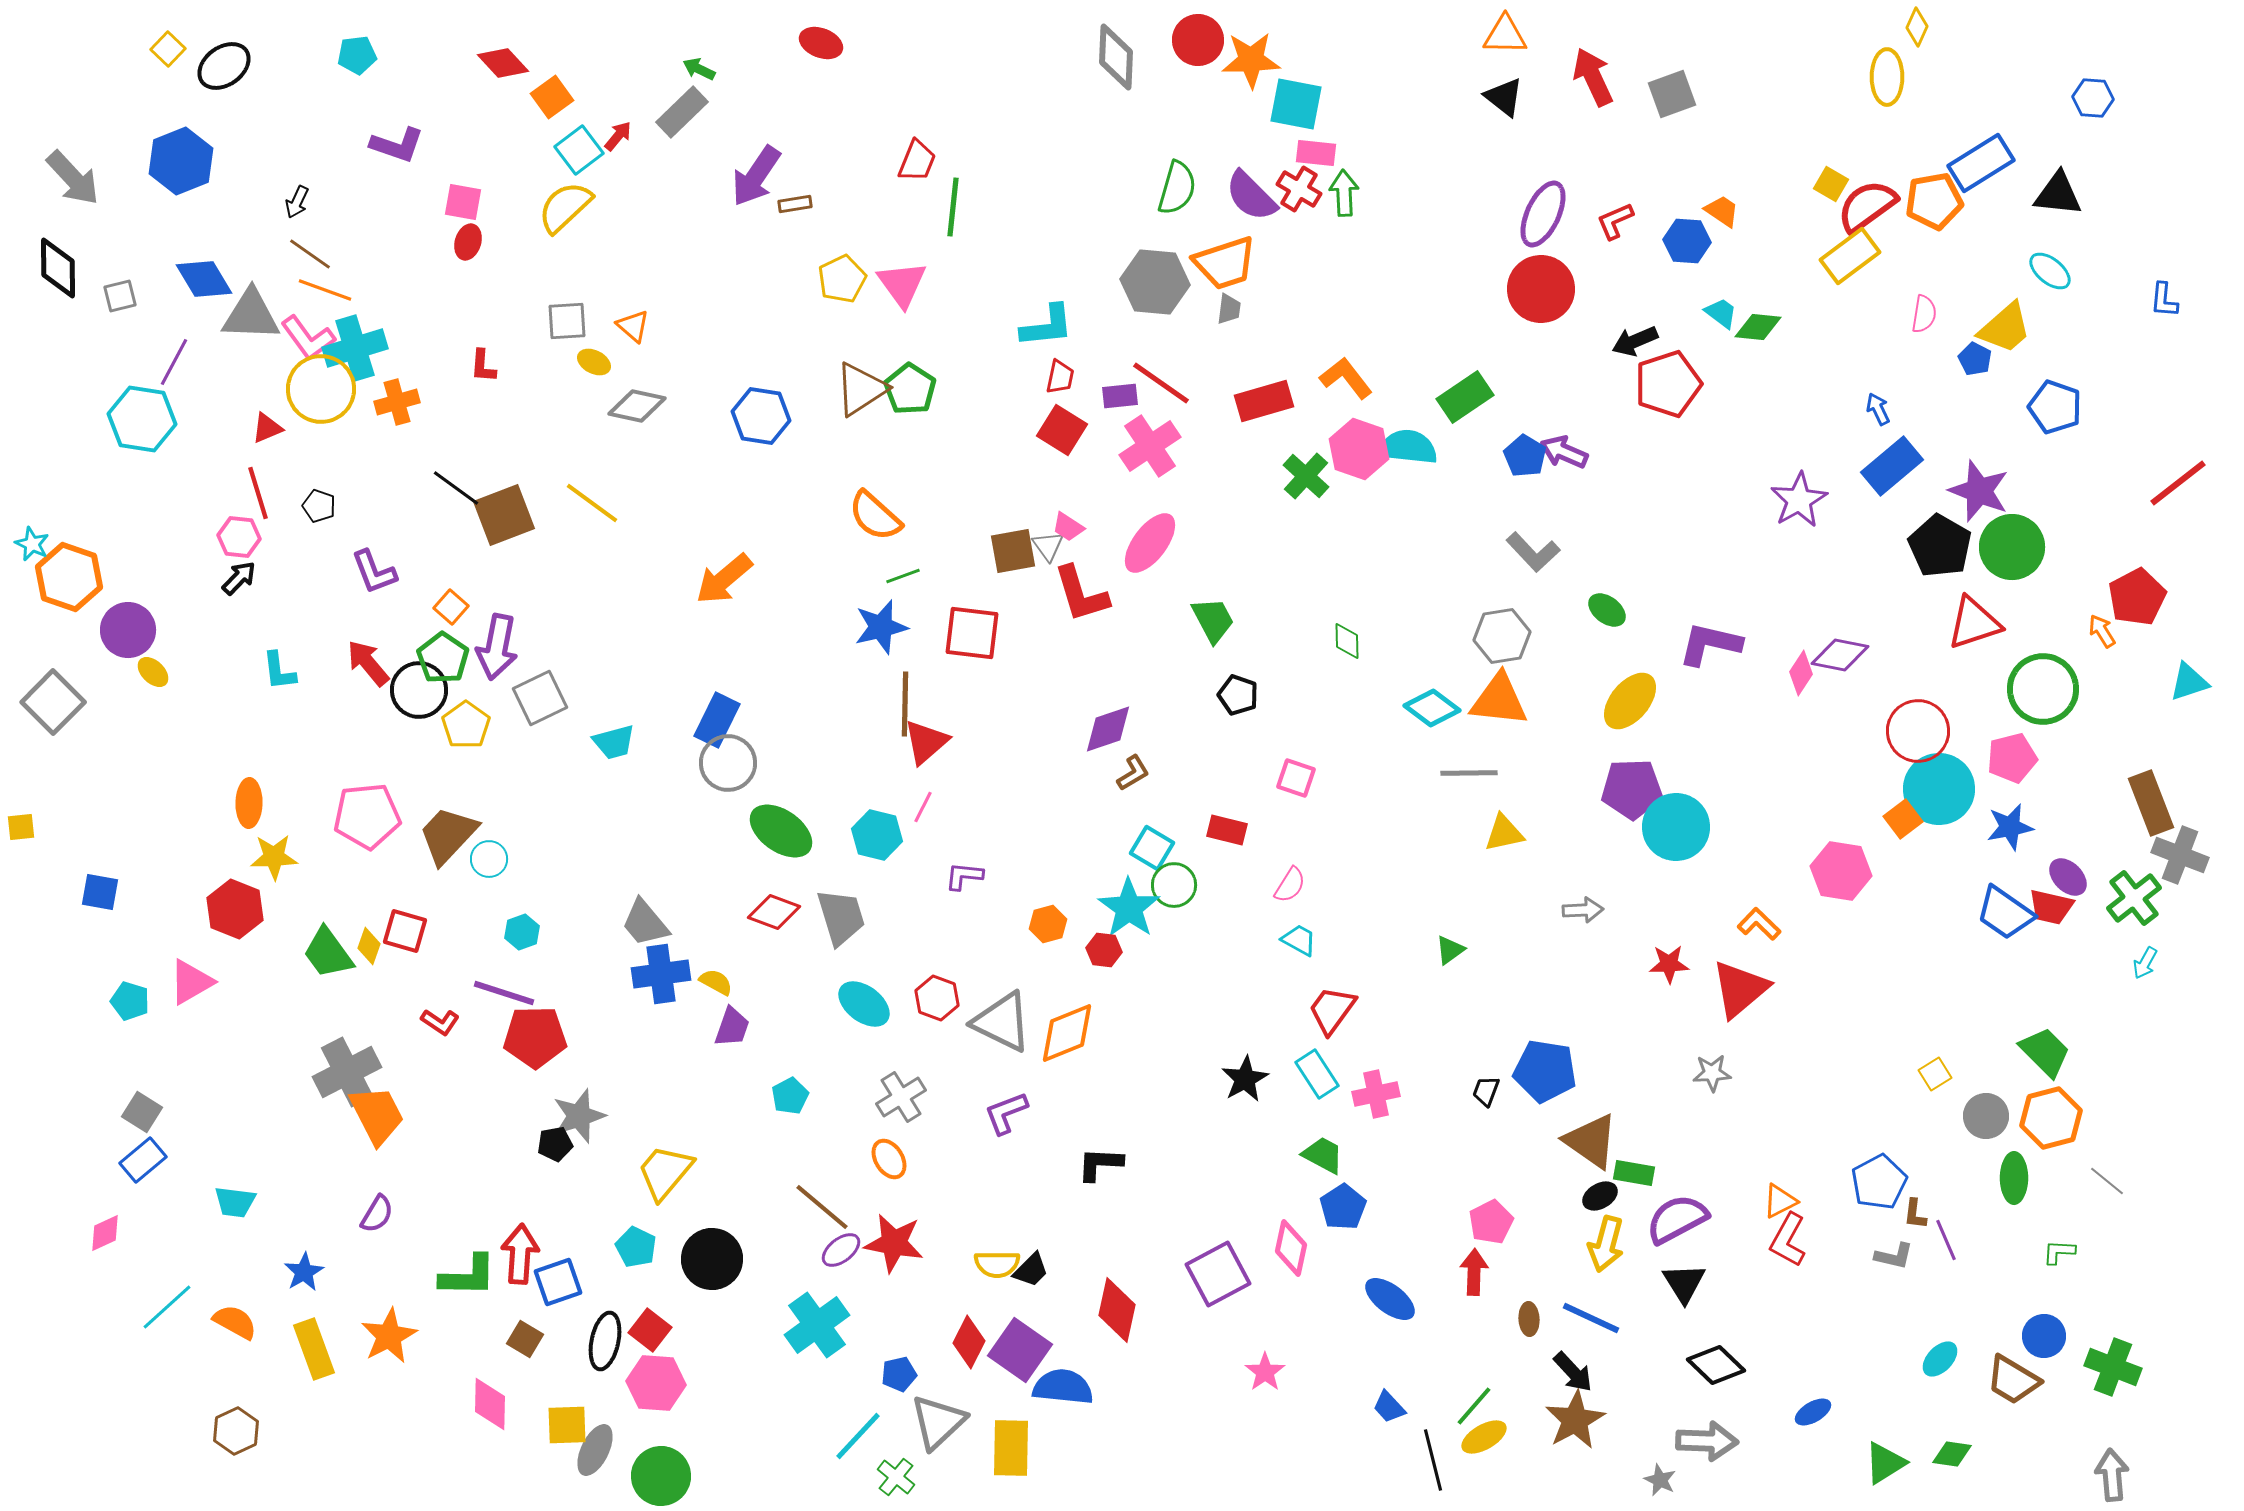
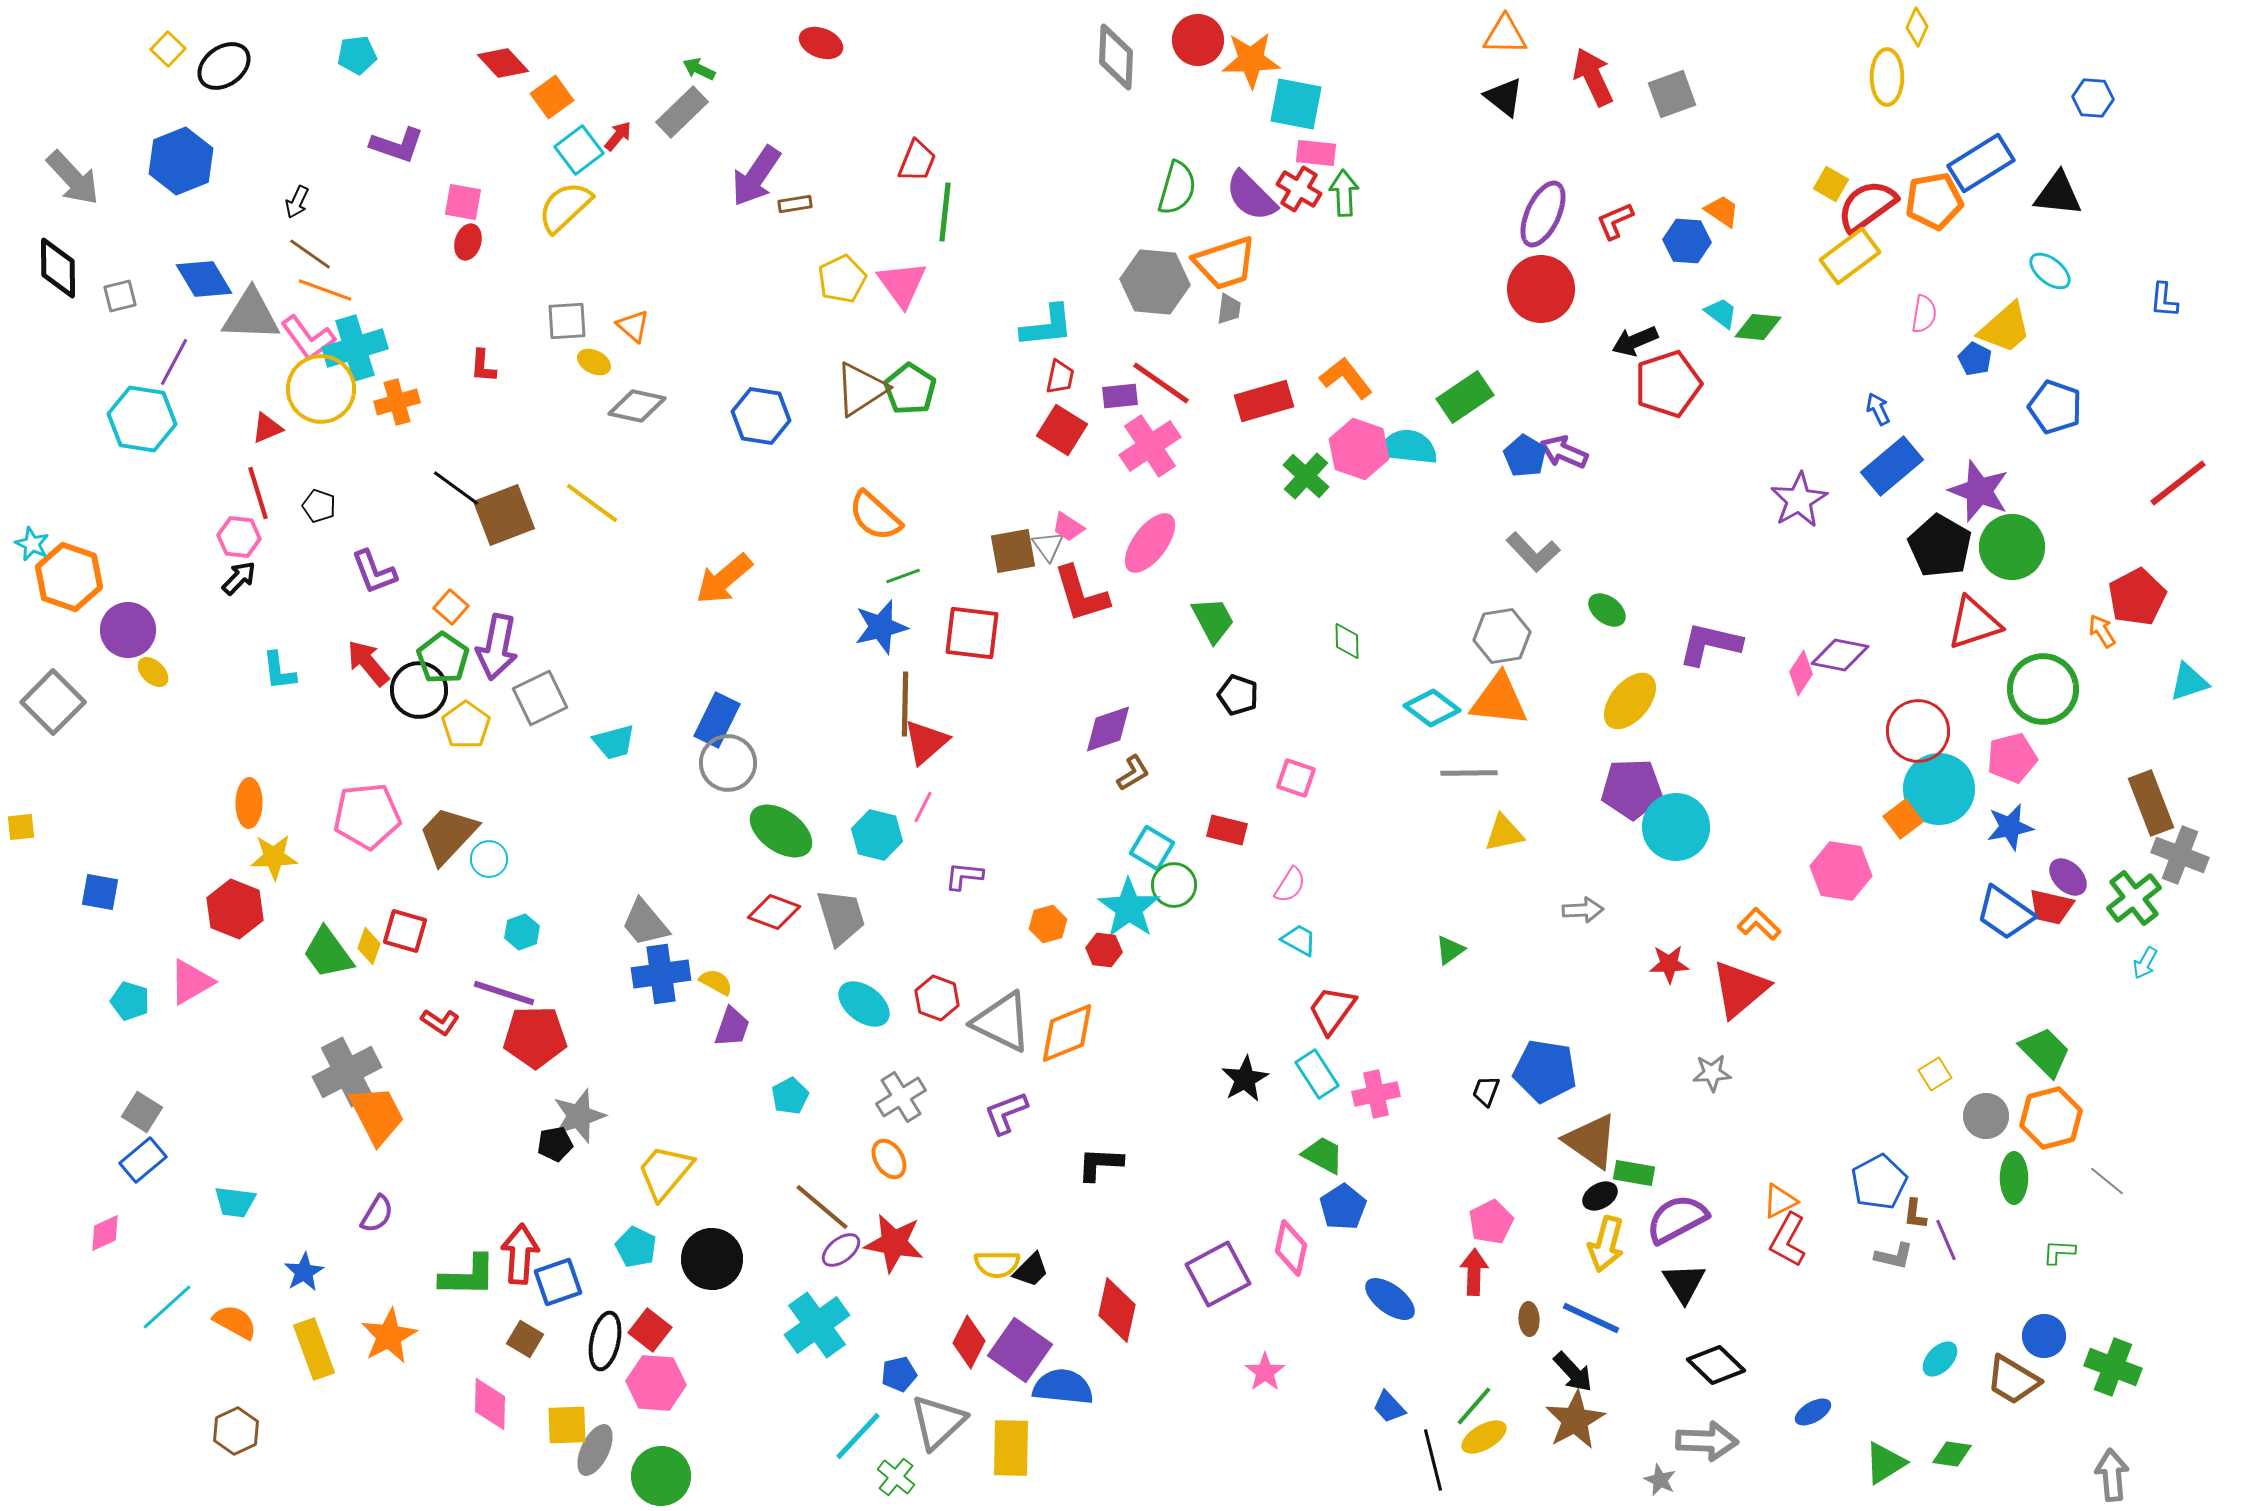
green line at (953, 207): moved 8 px left, 5 px down
